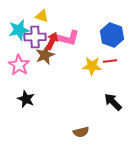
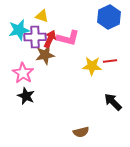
blue hexagon: moved 3 px left, 18 px up; rotated 15 degrees clockwise
red arrow: moved 2 px left, 2 px up
brown star: rotated 12 degrees clockwise
pink star: moved 4 px right, 8 px down
black star: moved 3 px up
